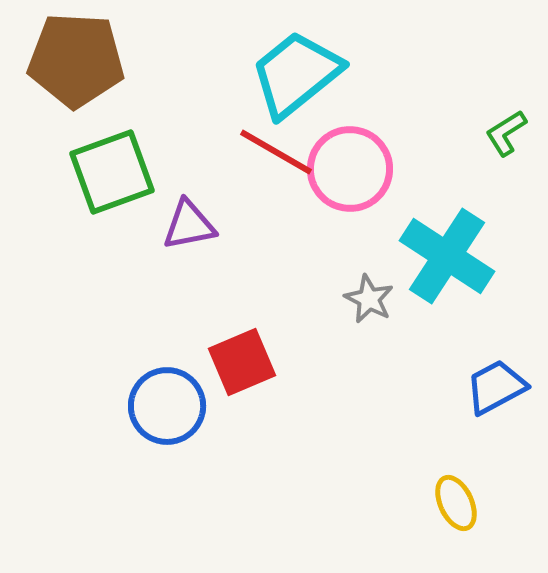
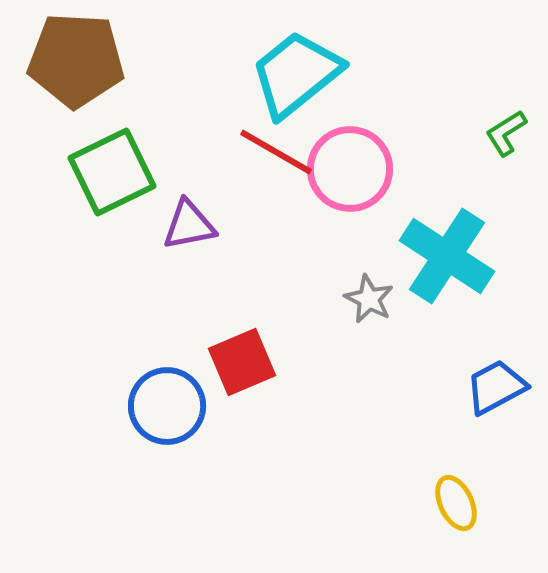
green square: rotated 6 degrees counterclockwise
